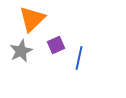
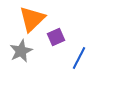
purple square: moved 8 px up
blue line: rotated 15 degrees clockwise
